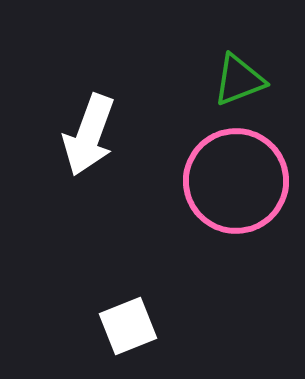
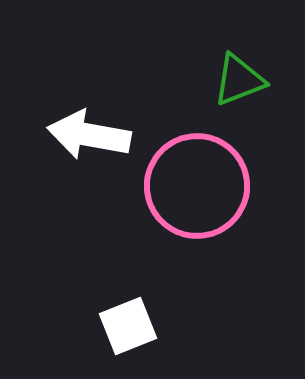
white arrow: rotated 80 degrees clockwise
pink circle: moved 39 px left, 5 px down
